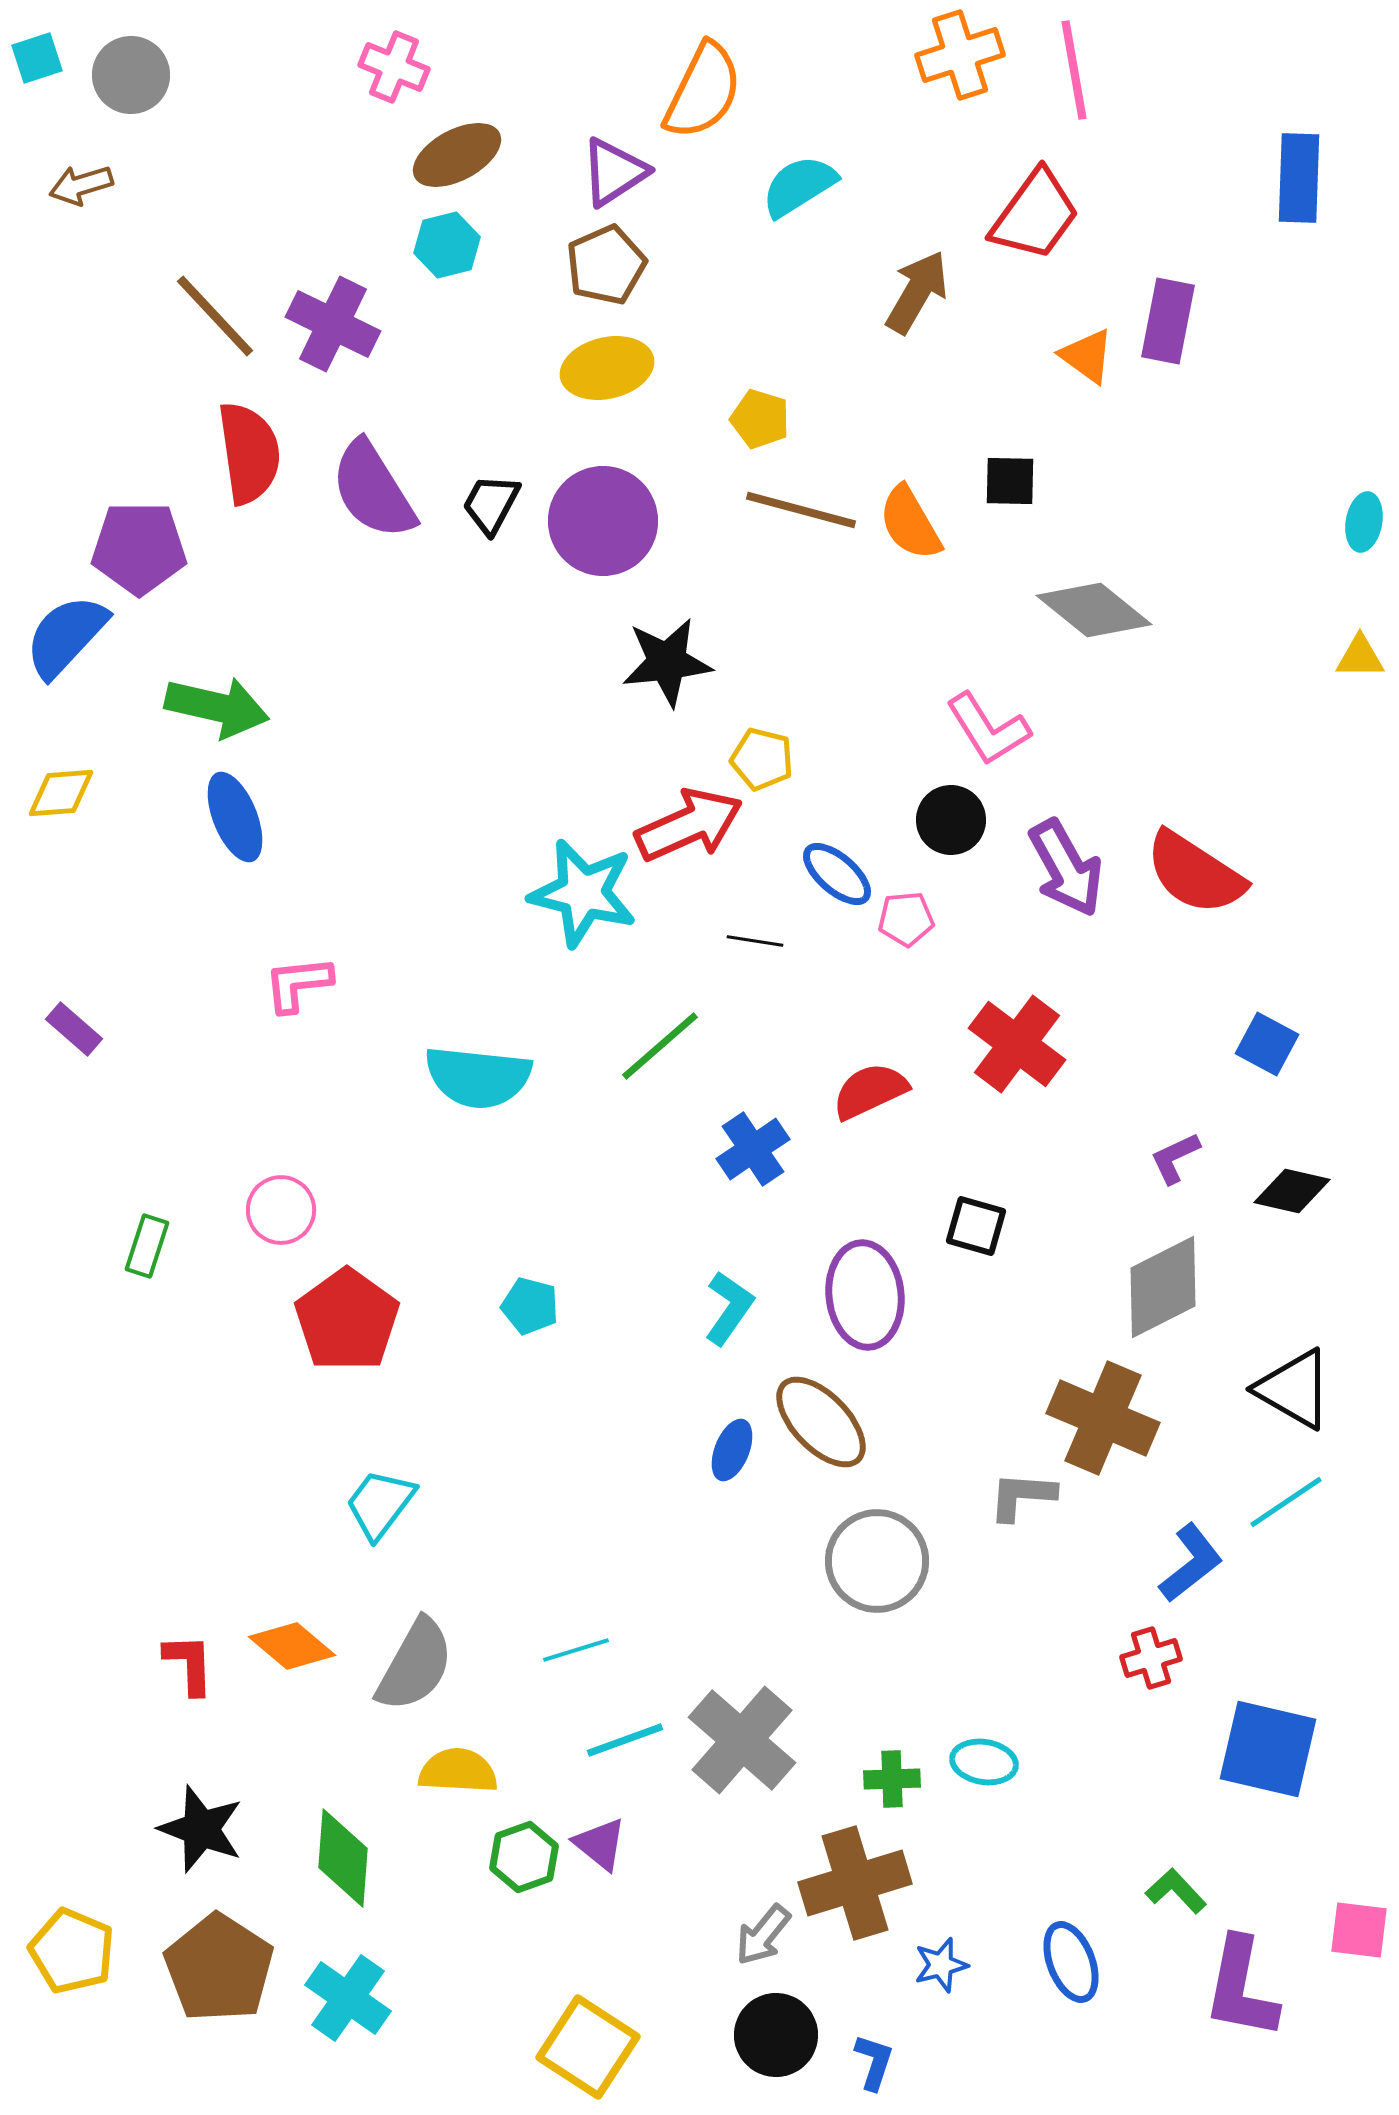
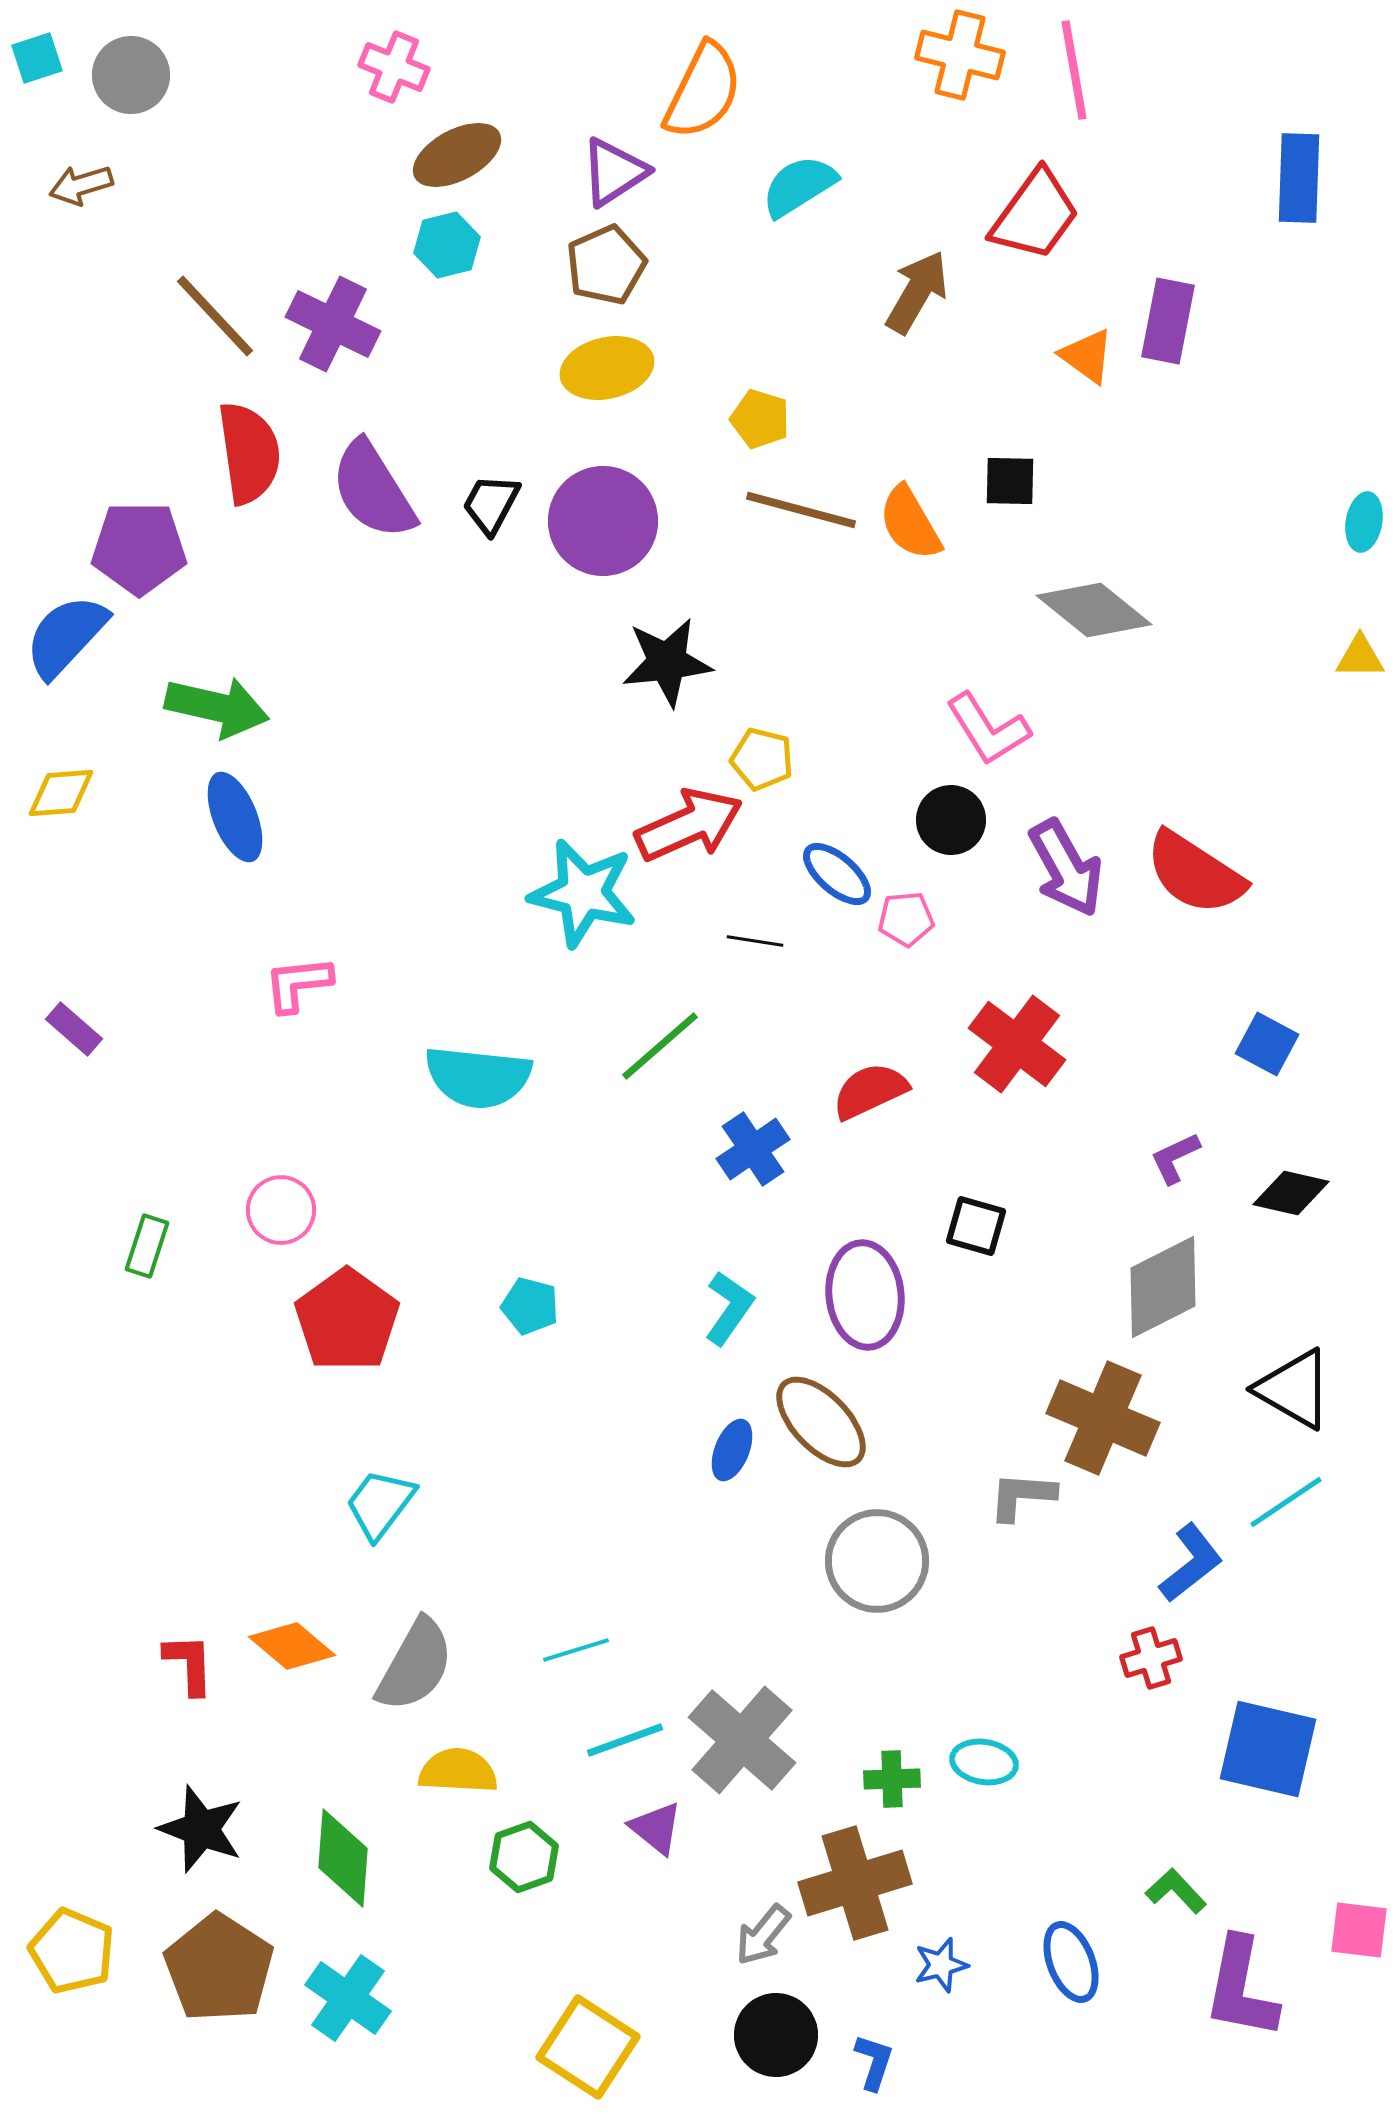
orange cross at (960, 55): rotated 32 degrees clockwise
black diamond at (1292, 1191): moved 1 px left, 2 px down
purple triangle at (600, 1844): moved 56 px right, 16 px up
